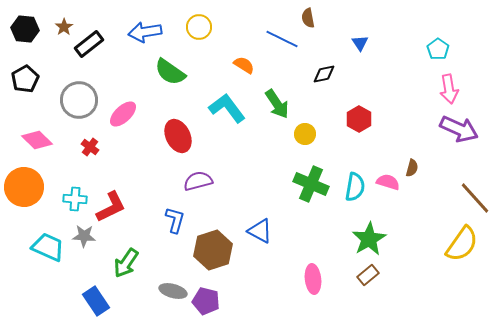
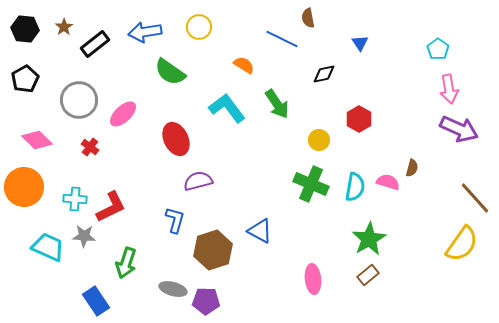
black rectangle at (89, 44): moved 6 px right
yellow circle at (305, 134): moved 14 px right, 6 px down
red ellipse at (178, 136): moved 2 px left, 3 px down
green arrow at (126, 263): rotated 16 degrees counterclockwise
gray ellipse at (173, 291): moved 2 px up
purple pentagon at (206, 301): rotated 12 degrees counterclockwise
